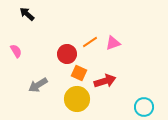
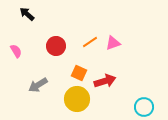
red circle: moved 11 px left, 8 px up
